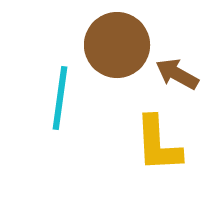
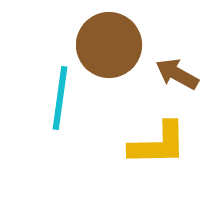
brown circle: moved 8 px left
yellow L-shape: rotated 88 degrees counterclockwise
